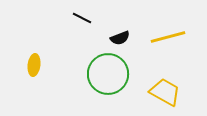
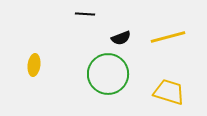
black line: moved 3 px right, 4 px up; rotated 24 degrees counterclockwise
black semicircle: moved 1 px right
yellow trapezoid: moved 4 px right; rotated 12 degrees counterclockwise
